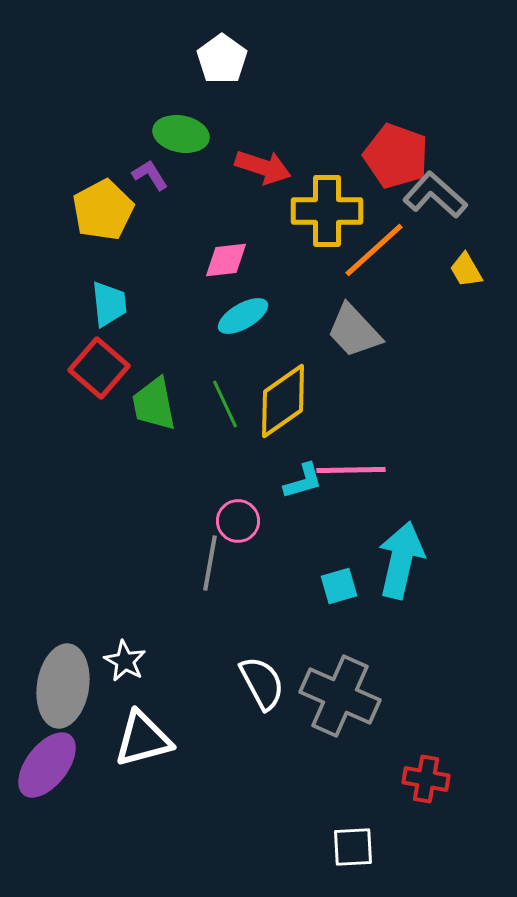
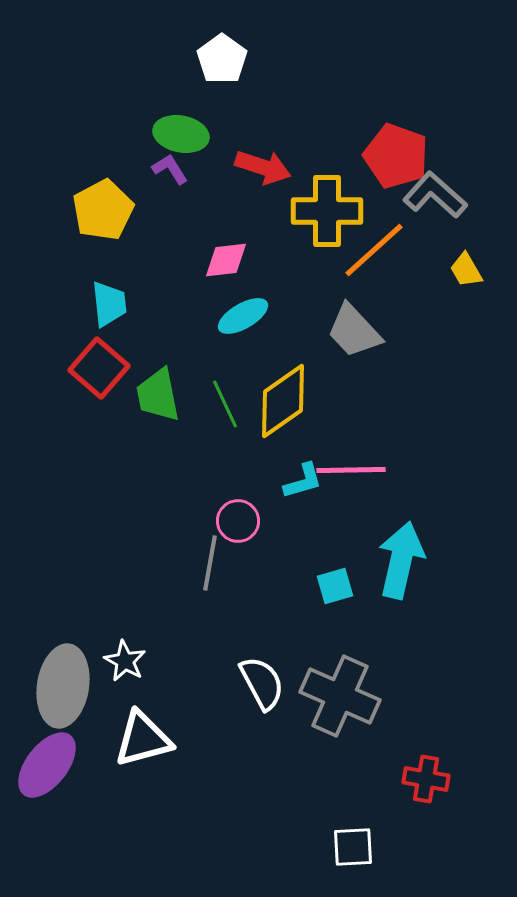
purple L-shape: moved 20 px right, 6 px up
green trapezoid: moved 4 px right, 9 px up
cyan square: moved 4 px left
